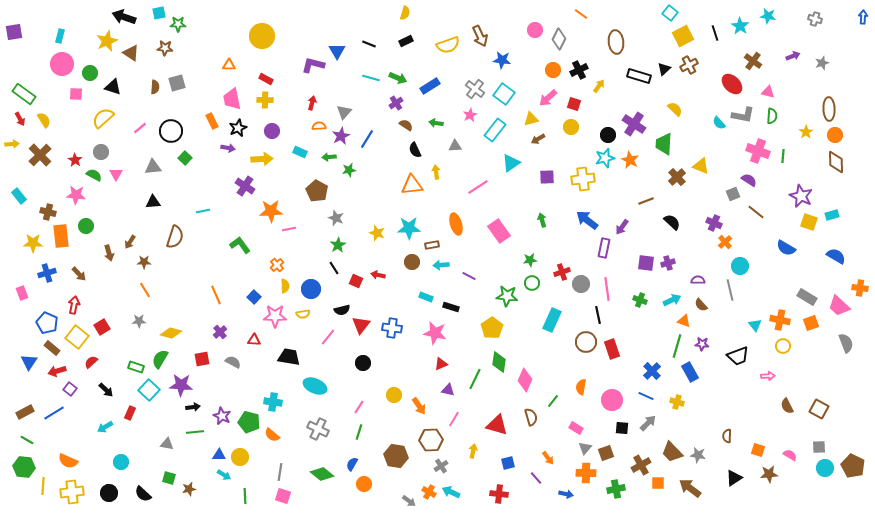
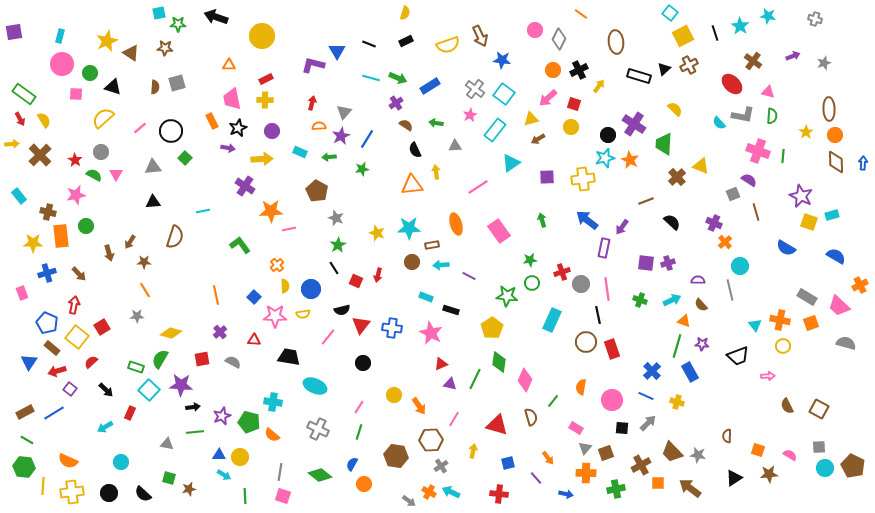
black arrow at (124, 17): moved 92 px right
blue arrow at (863, 17): moved 146 px down
gray star at (822, 63): moved 2 px right
red rectangle at (266, 79): rotated 56 degrees counterclockwise
green star at (349, 170): moved 13 px right, 1 px up
pink star at (76, 195): rotated 18 degrees counterclockwise
brown line at (756, 212): rotated 36 degrees clockwise
red arrow at (378, 275): rotated 88 degrees counterclockwise
orange cross at (860, 288): moved 3 px up; rotated 35 degrees counterclockwise
orange line at (216, 295): rotated 12 degrees clockwise
black rectangle at (451, 307): moved 3 px down
gray star at (139, 321): moved 2 px left, 5 px up
pink star at (435, 333): moved 4 px left; rotated 15 degrees clockwise
gray semicircle at (846, 343): rotated 54 degrees counterclockwise
purple triangle at (448, 390): moved 2 px right, 6 px up
purple star at (222, 416): rotated 24 degrees clockwise
green diamond at (322, 474): moved 2 px left, 1 px down
